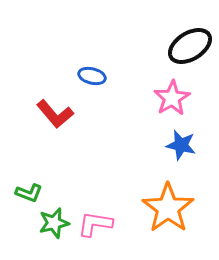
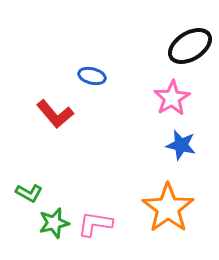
green L-shape: rotated 8 degrees clockwise
